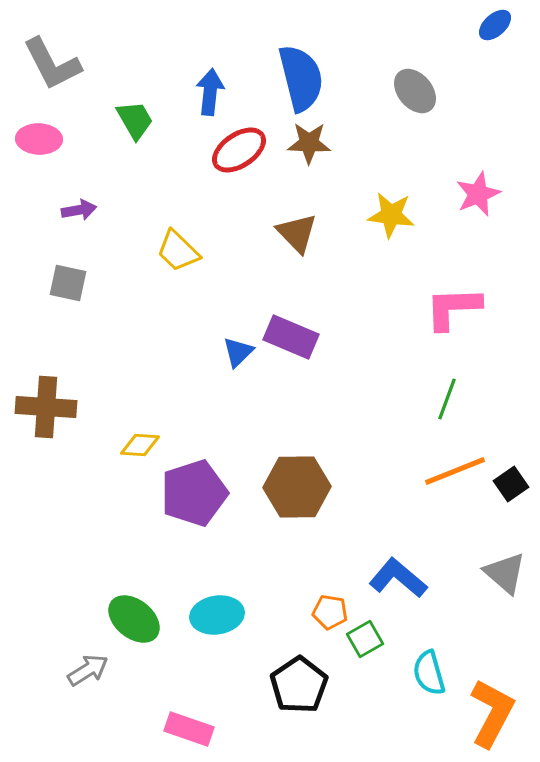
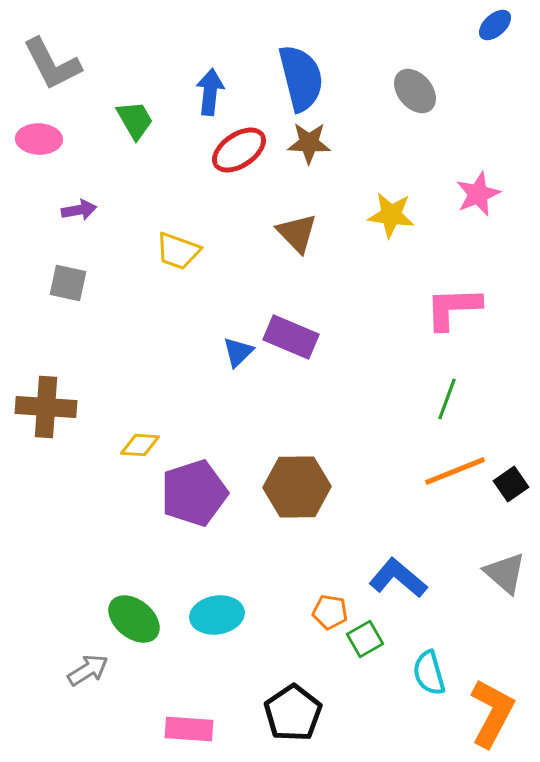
yellow trapezoid: rotated 24 degrees counterclockwise
black pentagon: moved 6 px left, 28 px down
pink rectangle: rotated 15 degrees counterclockwise
